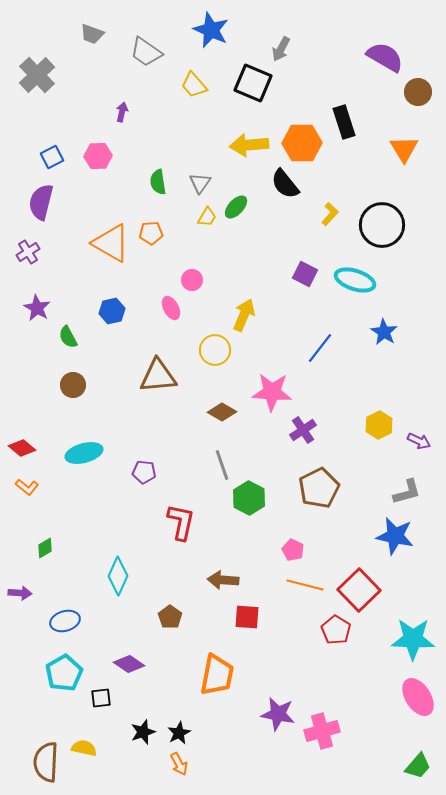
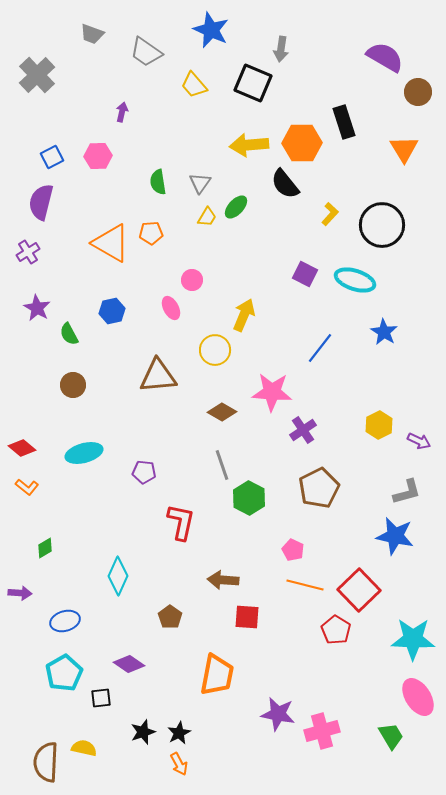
gray arrow at (281, 49): rotated 20 degrees counterclockwise
green semicircle at (68, 337): moved 1 px right, 3 px up
green trapezoid at (418, 766): moved 27 px left, 30 px up; rotated 72 degrees counterclockwise
